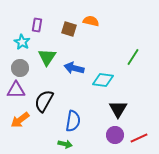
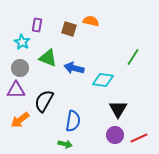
green triangle: moved 1 px right, 1 px down; rotated 42 degrees counterclockwise
